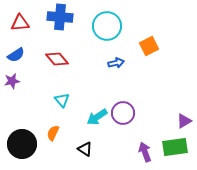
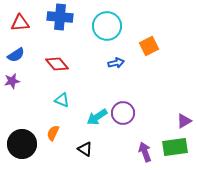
red diamond: moved 5 px down
cyan triangle: rotated 28 degrees counterclockwise
